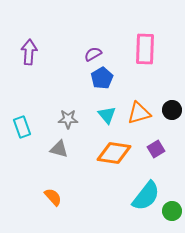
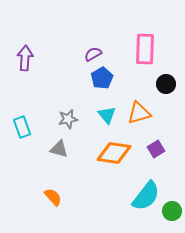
purple arrow: moved 4 px left, 6 px down
black circle: moved 6 px left, 26 px up
gray star: rotated 12 degrees counterclockwise
